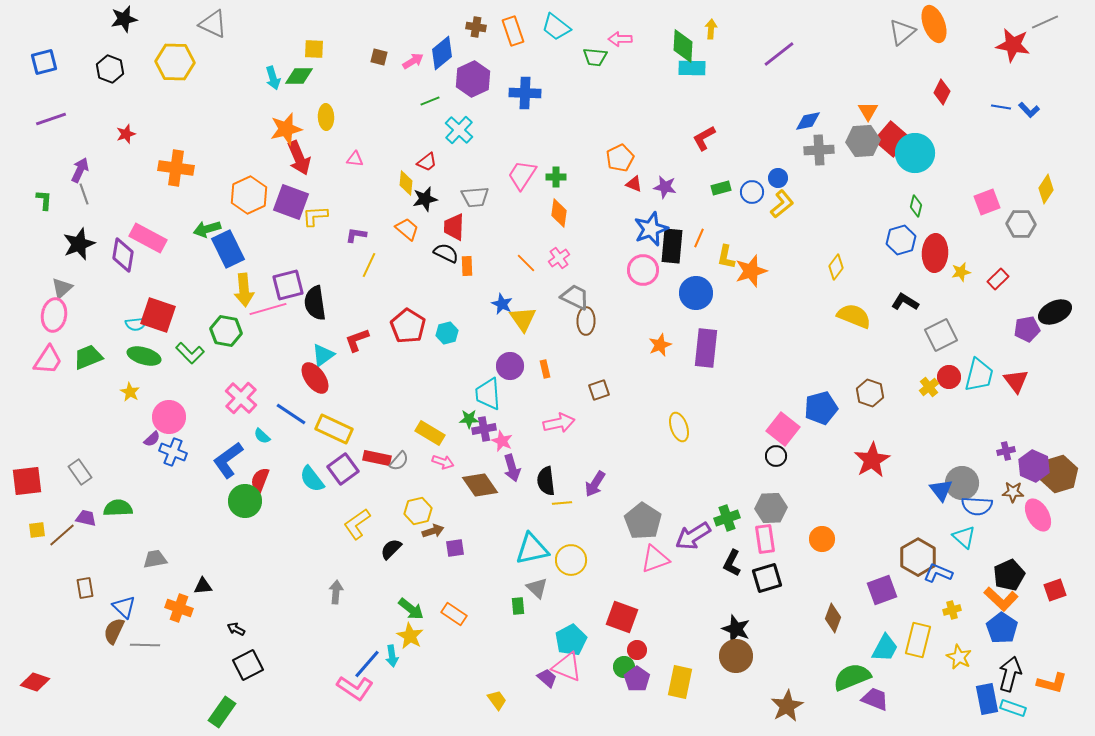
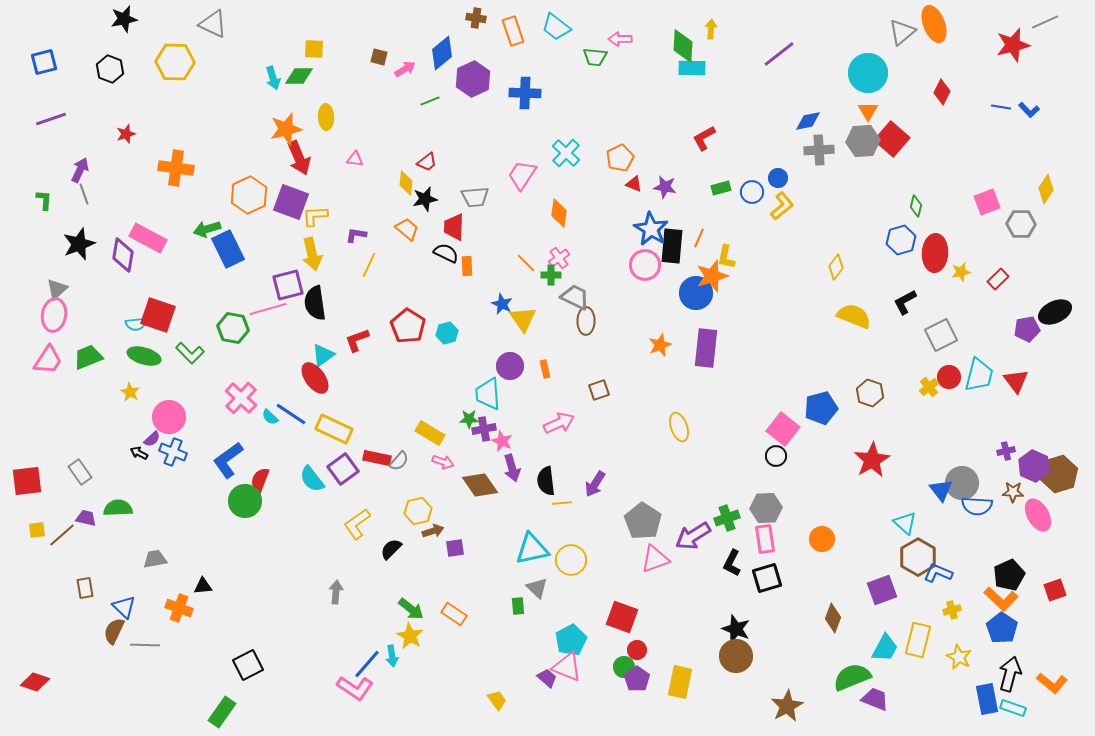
brown cross at (476, 27): moved 9 px up
red star at (1013, 45): rotated 24 degrees counterclockwise
pink arrow at (413, 61): moved 8 px left, 8 px down
cyan cross at (459, 130): moved 107 px right, 23 px down
cyan circle at (915, 153): moved 47 px left, 80 px up
green cross at (556, 177): moved 5 px left, 98 px down
yellow L-shape at (782, 204): moved 2 px down
blue star at (651, 229): rotated 20 degrees counterclockwise
pink circle at (643, 270): moved 2 px right, 5 px up
orange star at (751, 271): moved 39 px left, 5 px down
gray triangle at (62, 288): moved 5 px left, 1 px down
yellow arrow at (244, 290): moved 68 px right, 36 px up; rotated 8 degrees counterclockwise
black L-shape at (905, 302): rotated 60 degrees counterclockwise
green hexagon at (226, 331): moved 7 px right, 3 px up
pink arrow at (559, 423): rotated 12 degrees counterclockwise
cyan semicircle at (262, 436): moved 8 px right, 19 px up
gray hexagon at (771, 508): moved 5 px left
cyan triangle at (964, 537): moved 59 px left, 14 px up
black arrow at (236, 629): moved 97 px left, 176 px up
orange L-shape at (1052, 683): rotated 24 degrees clockwise
